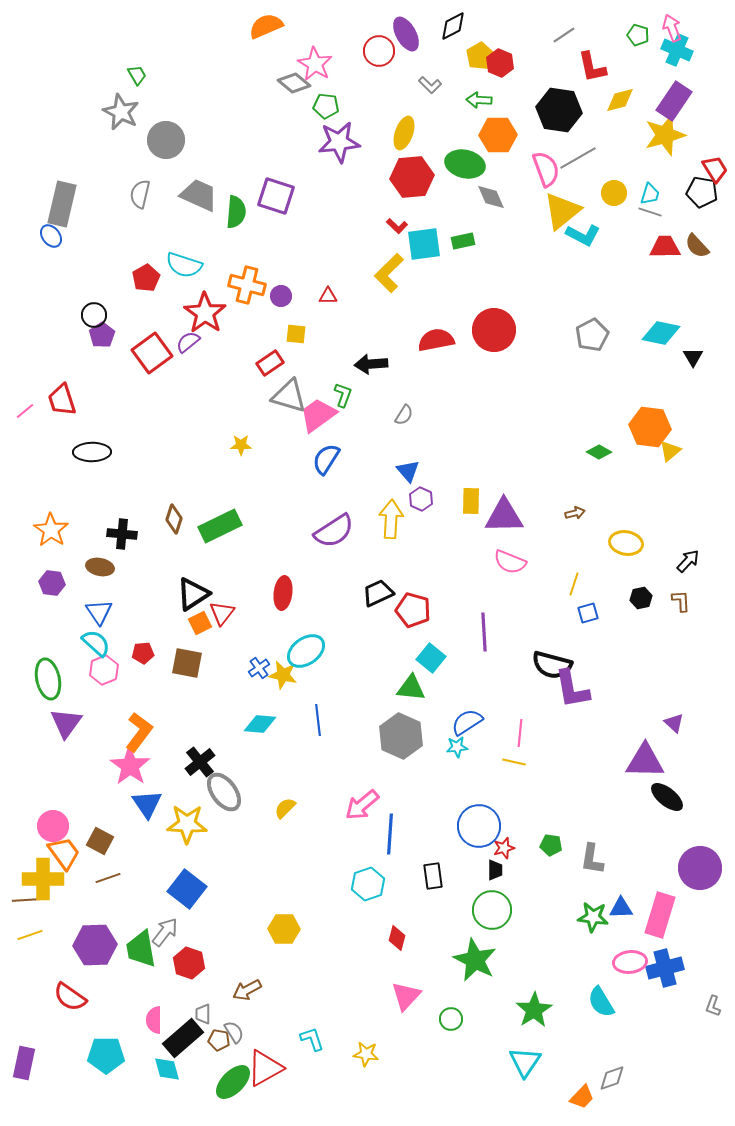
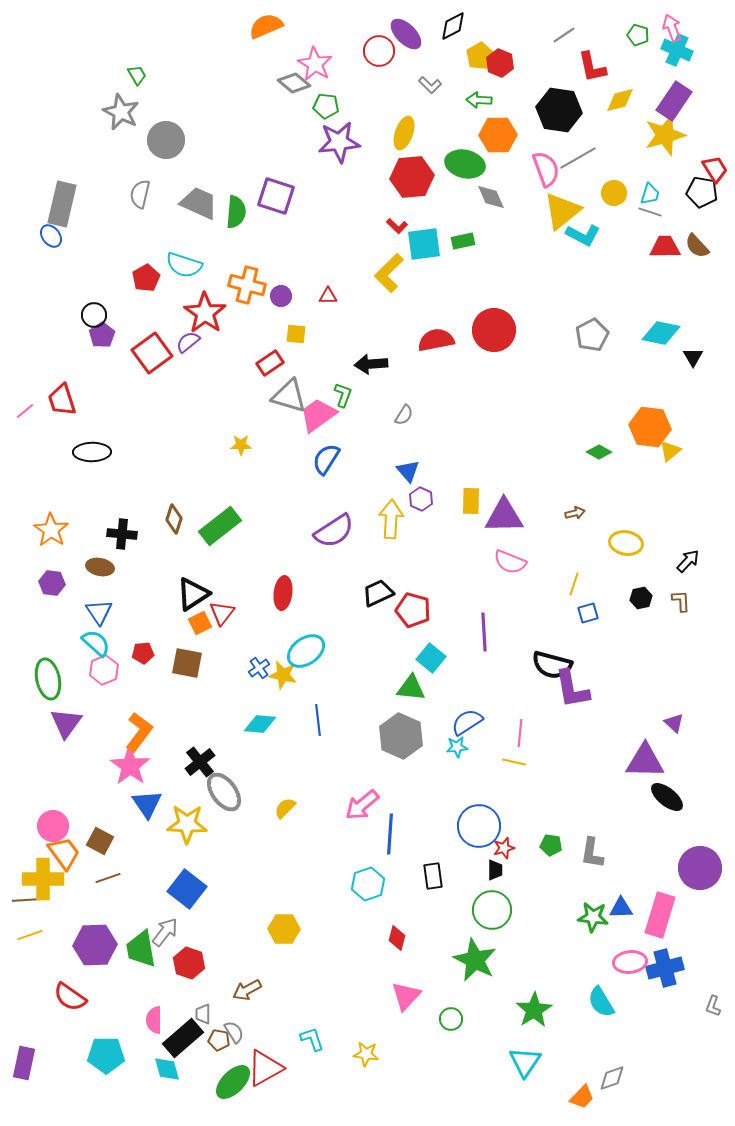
purple ellipse at (406, 34): rotated 16 degrees counterclockwise
gray trapezoid at (199, 195): moved 8 px down
green rectangle at (220, 526): rotated 12 degrees counterclockwise
gray L-shape at (592, 859): moved 6 px up
